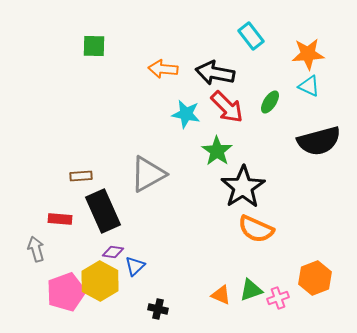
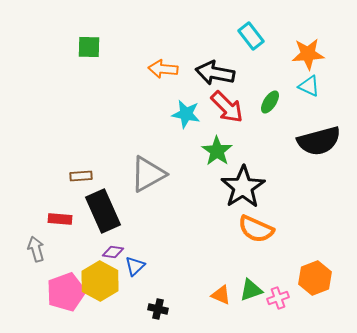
green square: moved 5 px left, 1 px down
